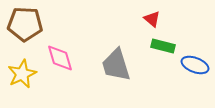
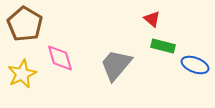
brown pentagon: rotated 28 degrees clockwise
gray trapezoid: rotated 57 degrees clockwise
